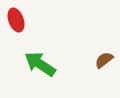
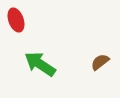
brown semicircle: moved 4 px left, 2 px down
